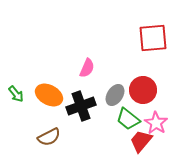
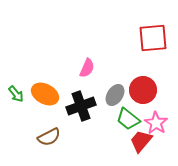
orange ellipse: moved 4 px left, 1 px up
